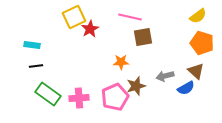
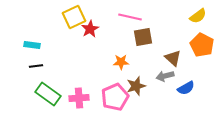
orange pentagon: moved 2 px down; rotated 10 degrees clockwise
brown triangle: moved 23 px left, 13 px up
